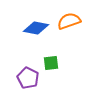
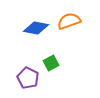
green square: rotated 21 degrees counterclockwise
